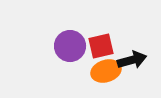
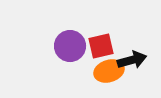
orange ellipse: moved 3 px right
